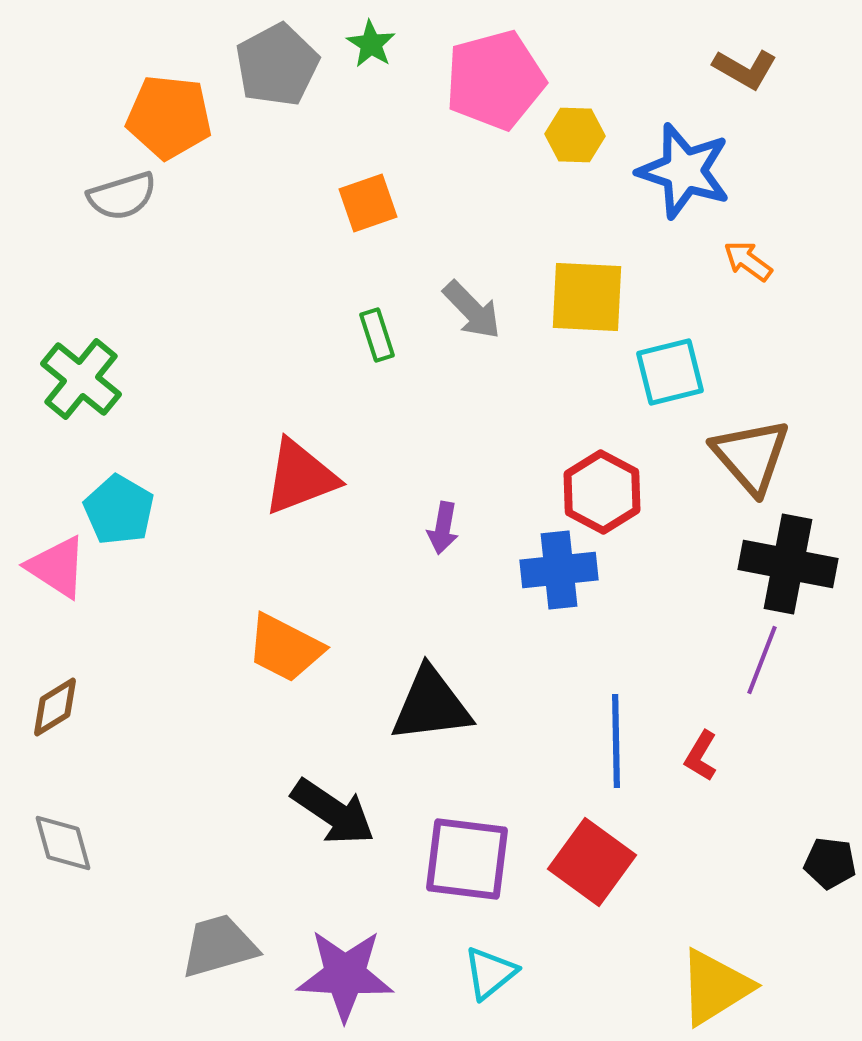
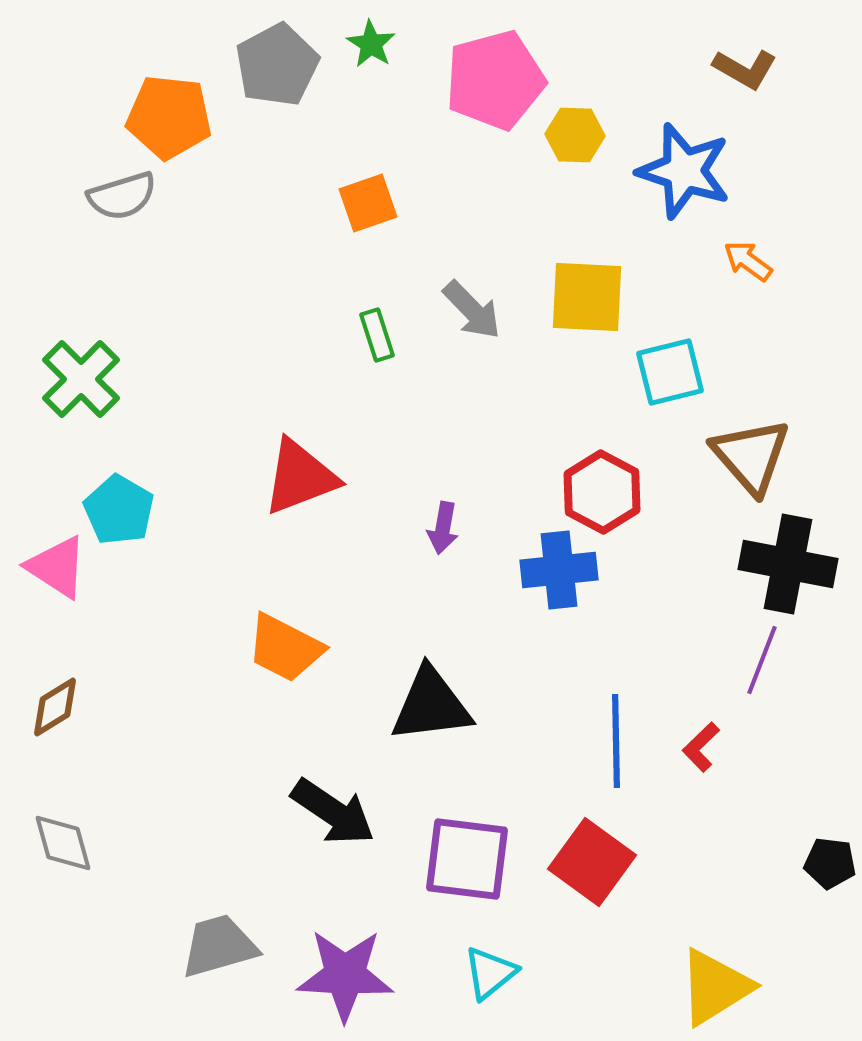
green cross: rotated 6 degrees clockwise
red L-shape: moved 9 px up; rotated 15 degrees clockwise
